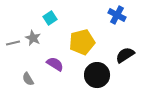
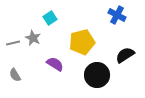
gray semicircle: moved 13 px left, 4 px up
